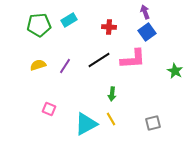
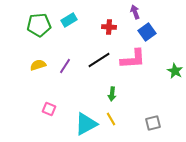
purple arrow: moved 10 px left
